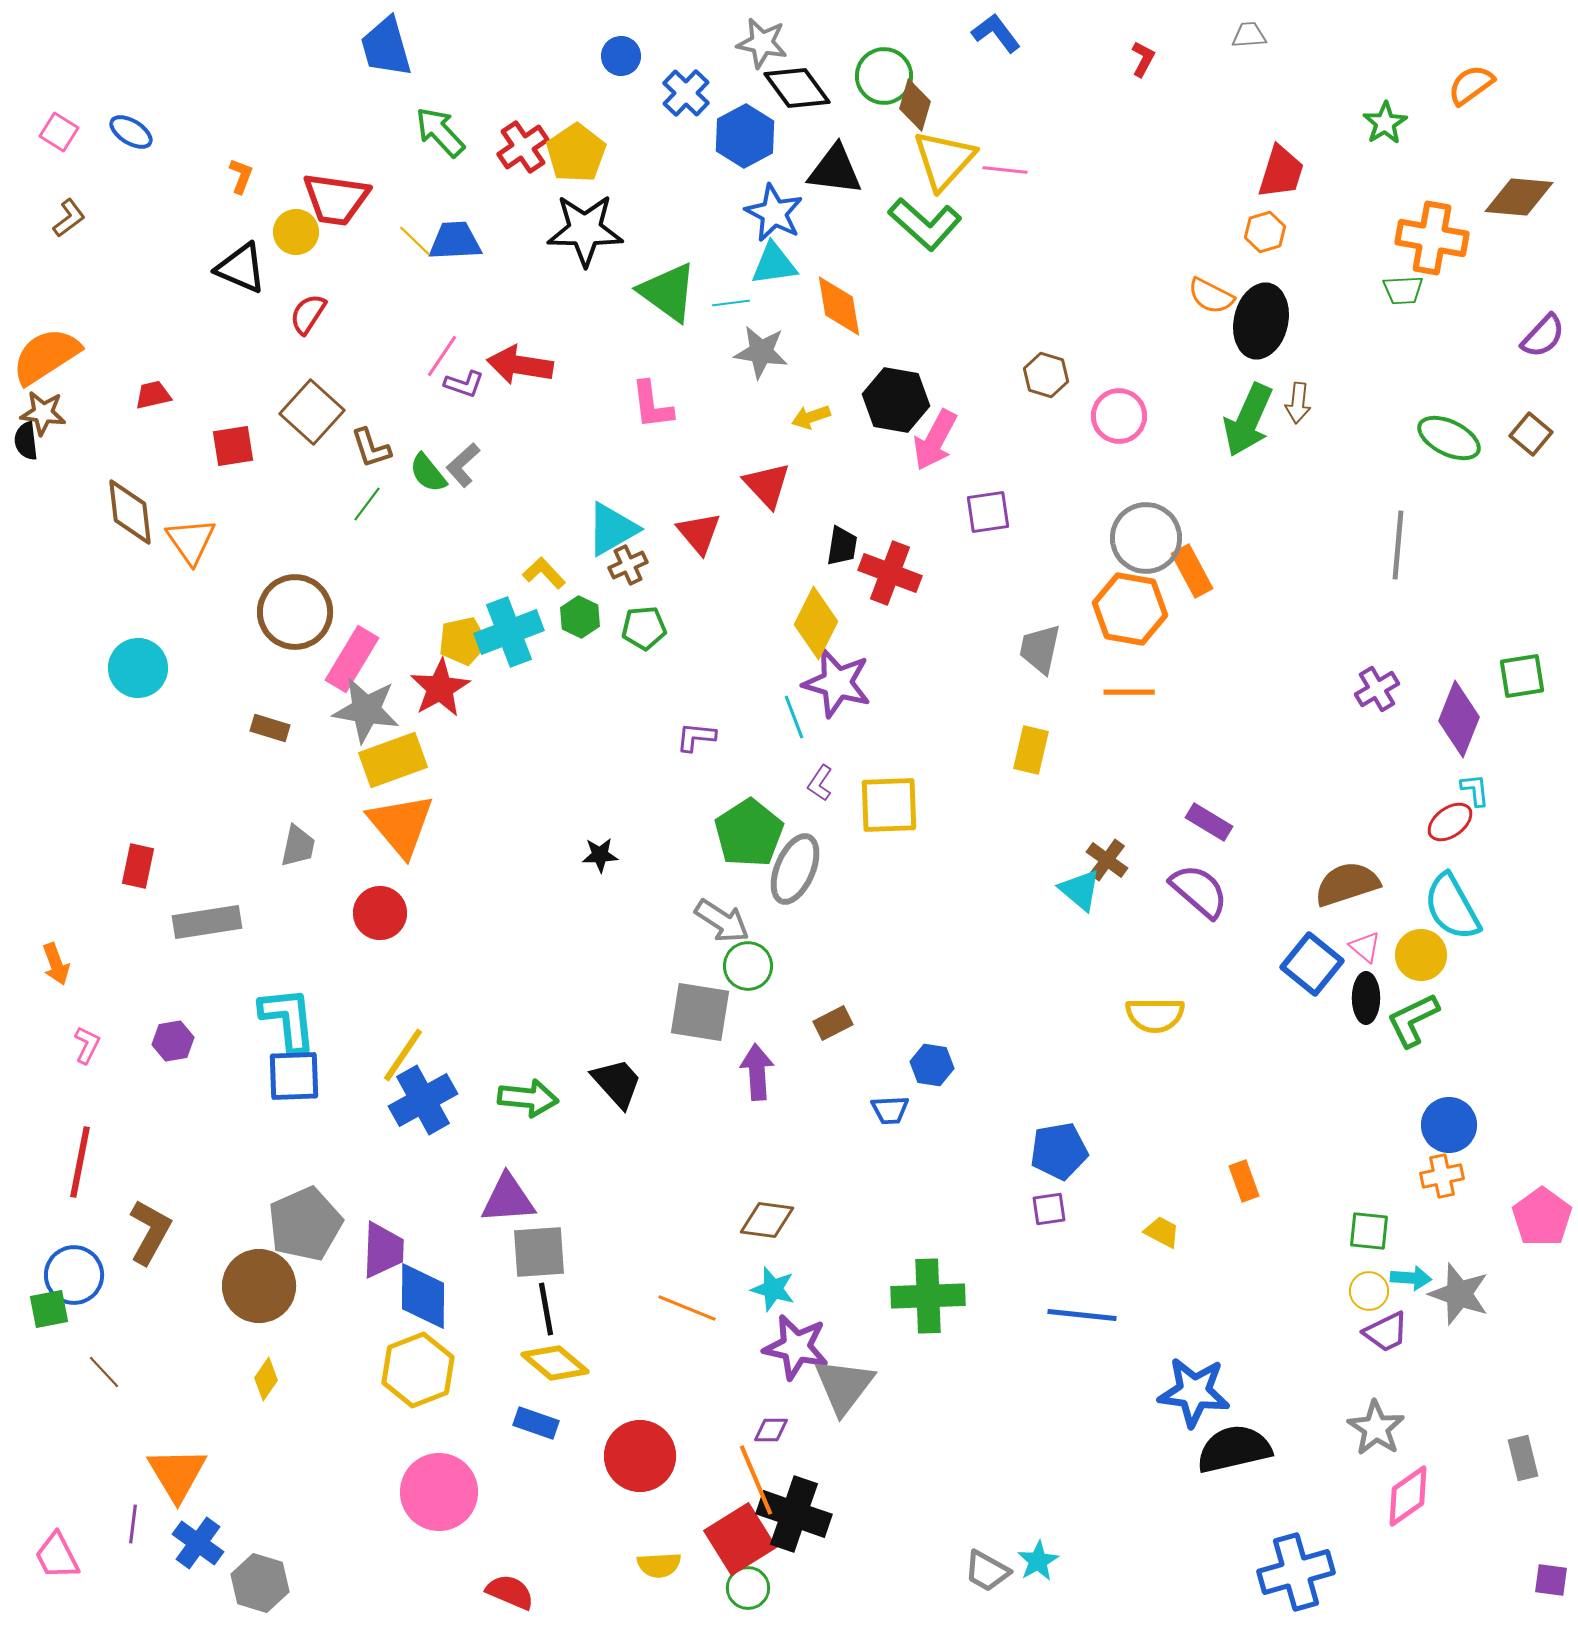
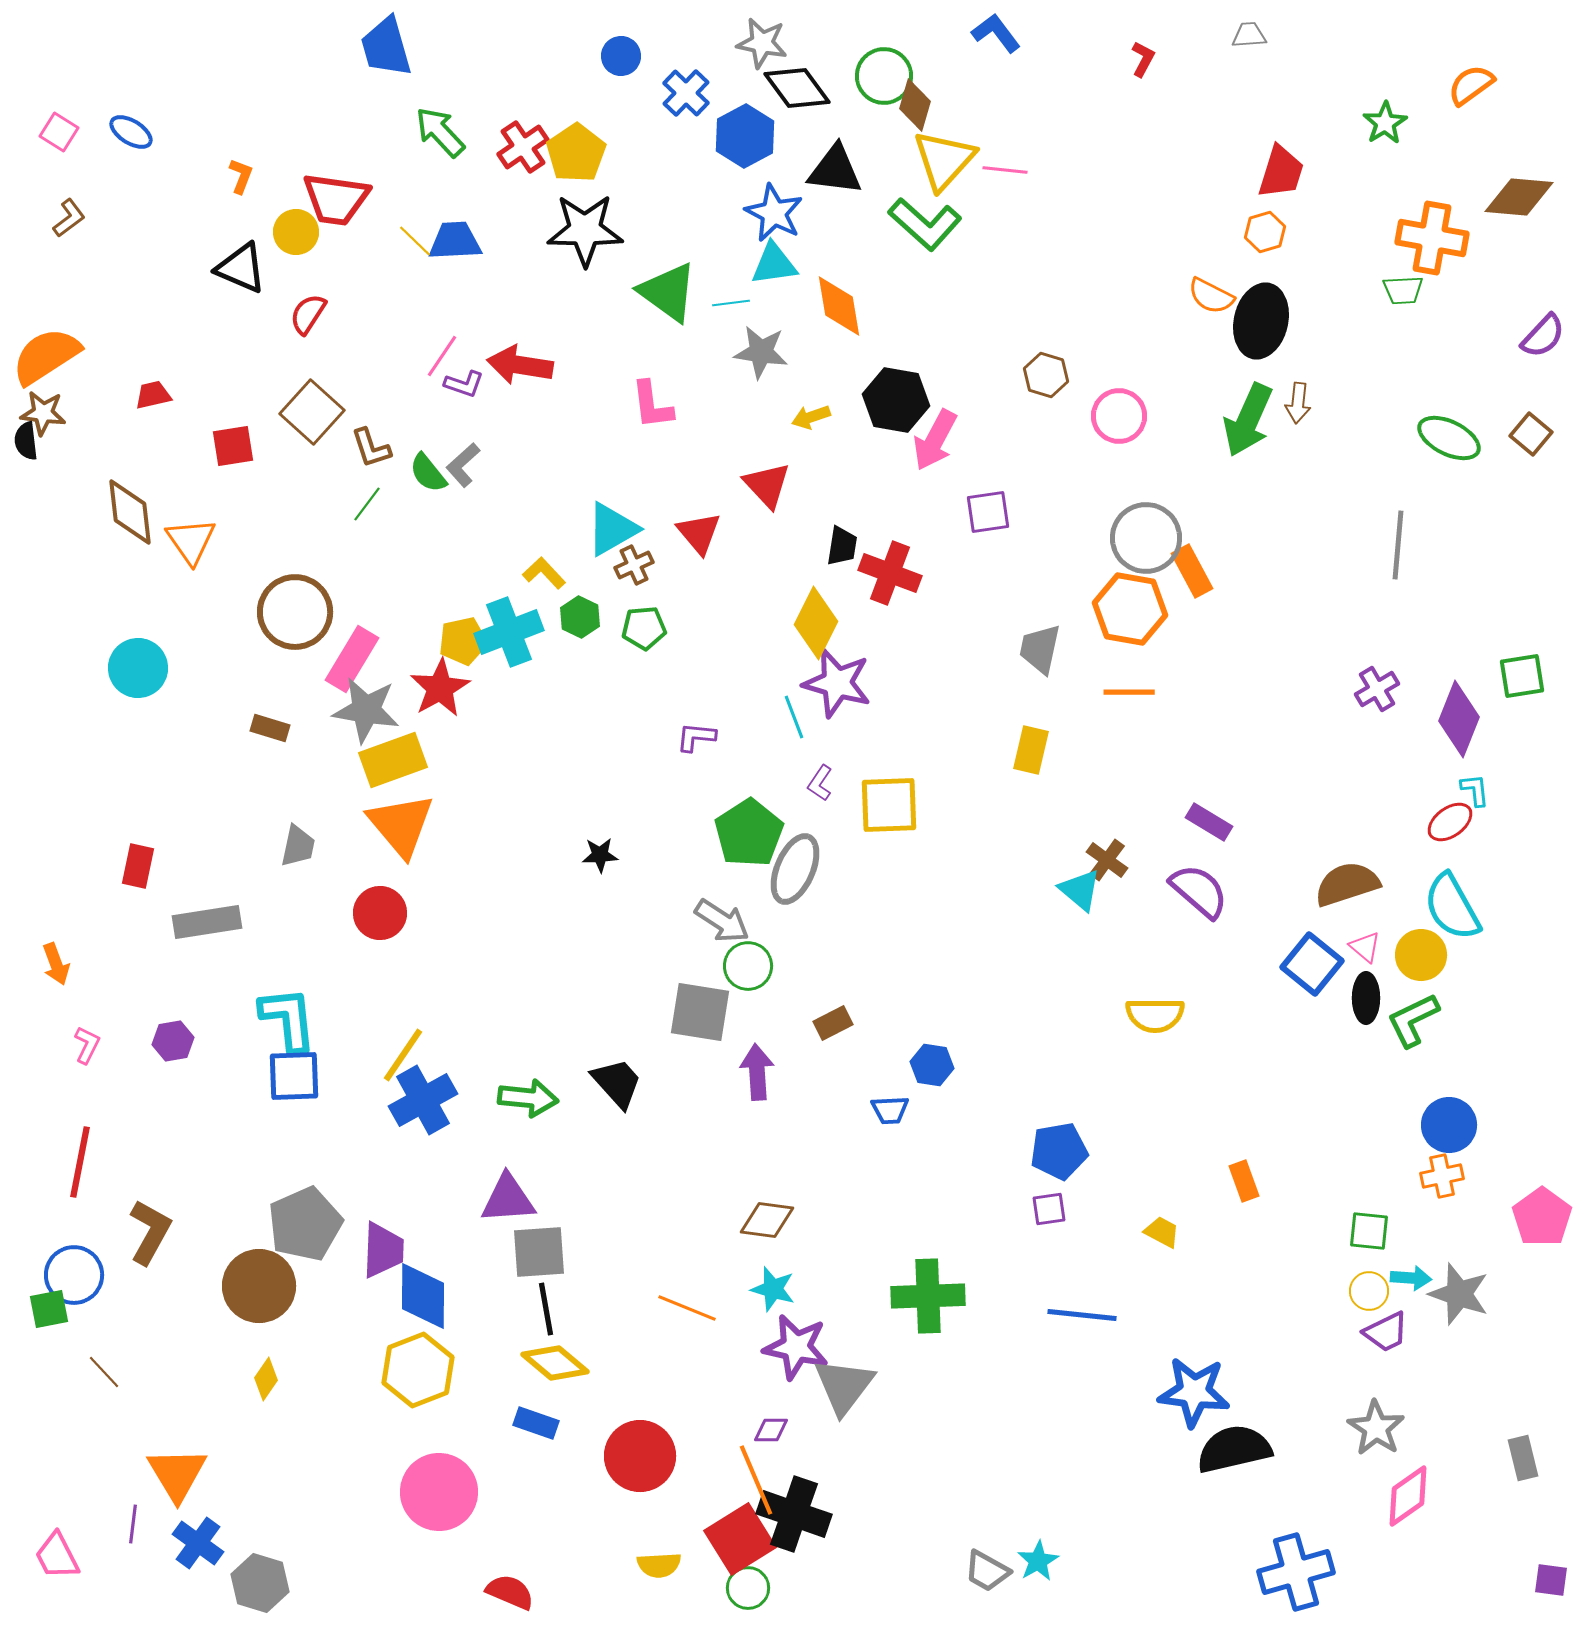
brown cross at (628, 565): moved 6 px right
